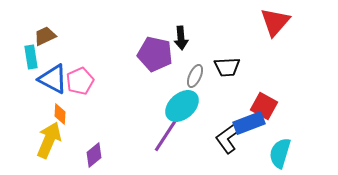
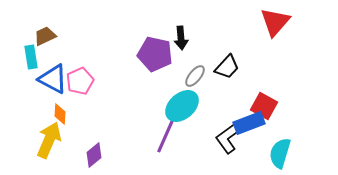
black trapezoid: rotated 44 degrees counterclockwise
gray ellipse: rotated 15 degrees clockwise
purple line: rotated 9 degrees counterclockwise
